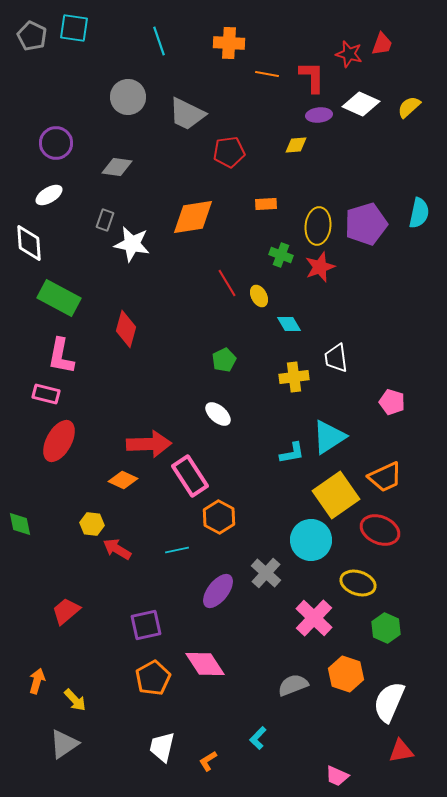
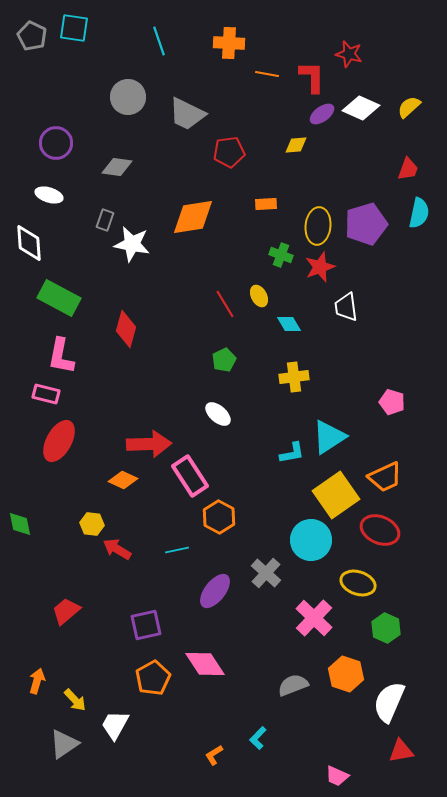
red trapezoid at (382, 44): moved 26 px right, 125 px down
white diamond at (361, 104): moved 4 px down
purple ellipse at (319, 115): moved 3 px right, 1 px up; rotated 30 degrees counterclockwise
white ellipse at (49, 195): rotated 48 degrees clockwise
red line at (227, 283): moved 2 px left, 21 px down
white trapezoid at (336, 358): moved 10 px right, 51 px up
purple ellipse at (218, 591): moved 3 px left
white trapezoid at (162, 747): moved 47 px left, 22 px up; rotated 16 degrees clockwise
orange L-shape at (208, 761): moved 6 px right, 6 px up
